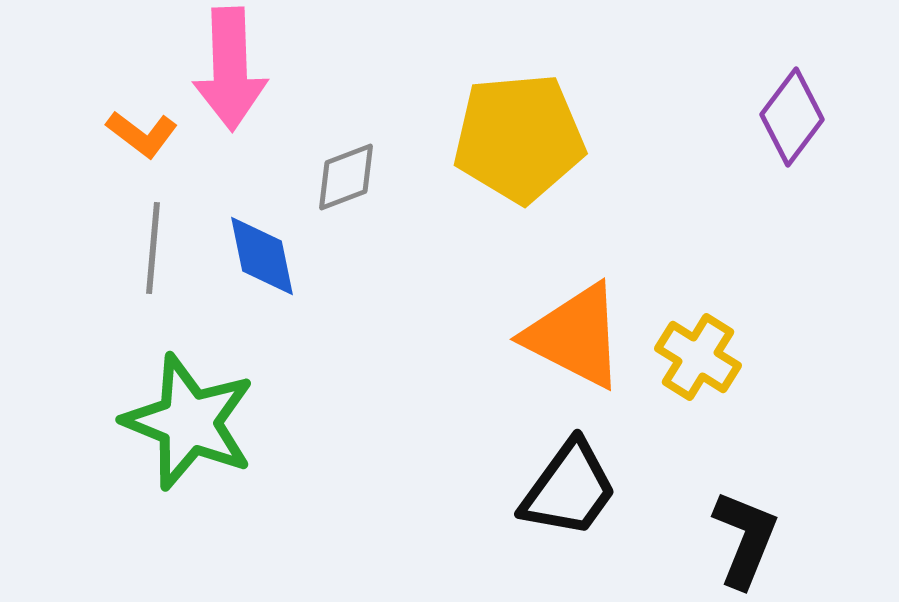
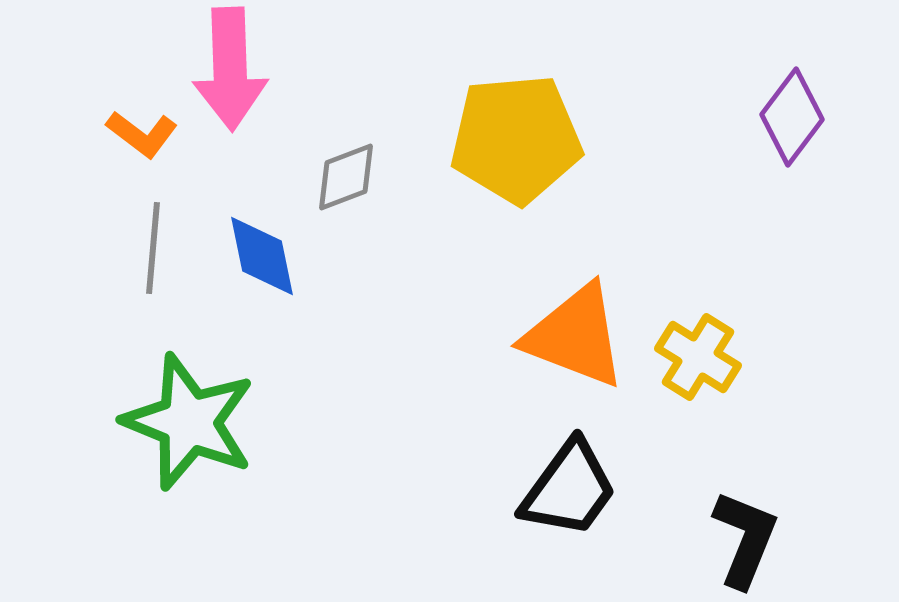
yellow pentagon: moved 3 px left, 1 px down
orange triangle: rotated 6 degrees counterclockwise
